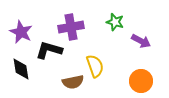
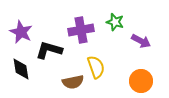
purple cross: moved 10 px right, 3 px down
yellow semicircle: moved 1 px right, 1 px down
